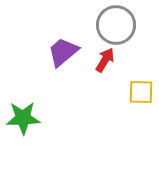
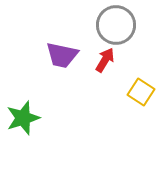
purple trapezoid: moved 1 px left, 3 px down; rotated 128 degrees counterclockwise
yellow square: rotated 32 degrees clockwise
green star: rotated 16 degrees counterclockwise
